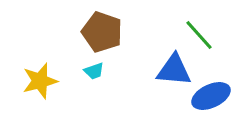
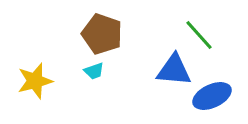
brown pentagon: moved 2 px down
yellow star: moved 5 px left
blue ellipse: moved 1 px right
